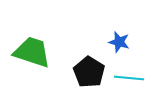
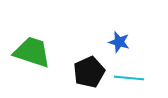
black pentagon: rotated 16 degrees clockwise
